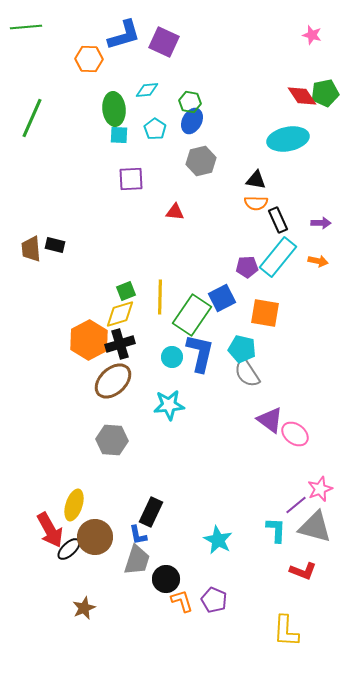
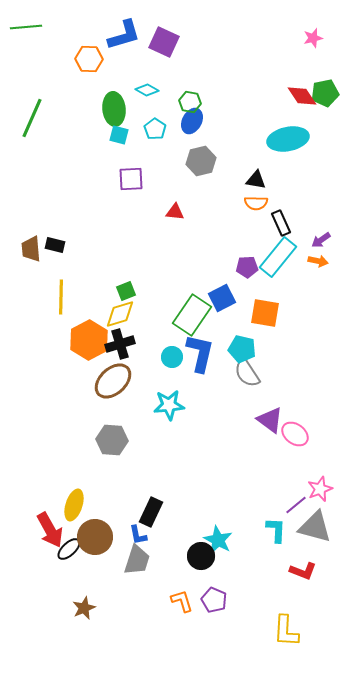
pink star at (312, 35): moved 1 px right, 3 px down; rotated 30 degrees counterclockwise
cyan diamond at (147, 90): rotated 35 degrees clockwise
cyan square at (119, 135): rotated 12 degrees clockwise
black rectangle at (278, 220): moved 3 px right, 3 px down
purple arrow at (321, 223): moved 17 px down; rotated 144 degrees clockwise
yellow line at (160, 297): moved 99 px left
black circle at (166, 579): moved 35 px right, 23 px up
